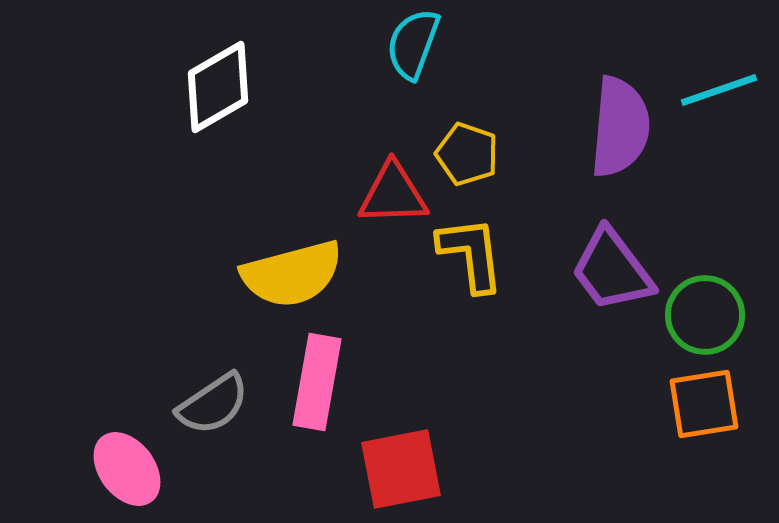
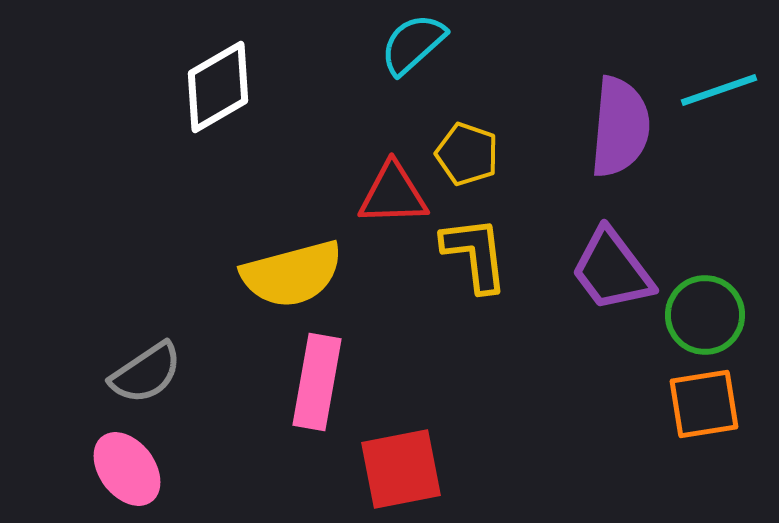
cyan semicircle: rotated 28 degrees clockwise
yellow L-shape: moved 4 px right
gray semicircle: moved 67 px left, 31 px up
